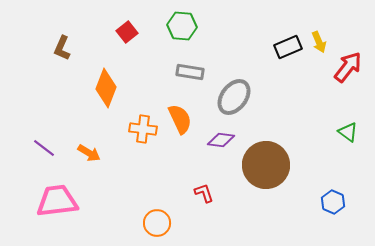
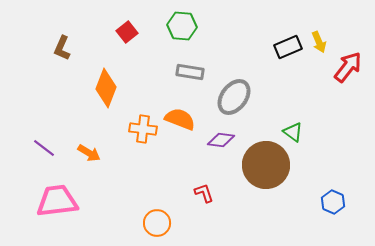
orange semicircle: rotated 44 degrees counterclockwise
green triangle: moved 55 px left
